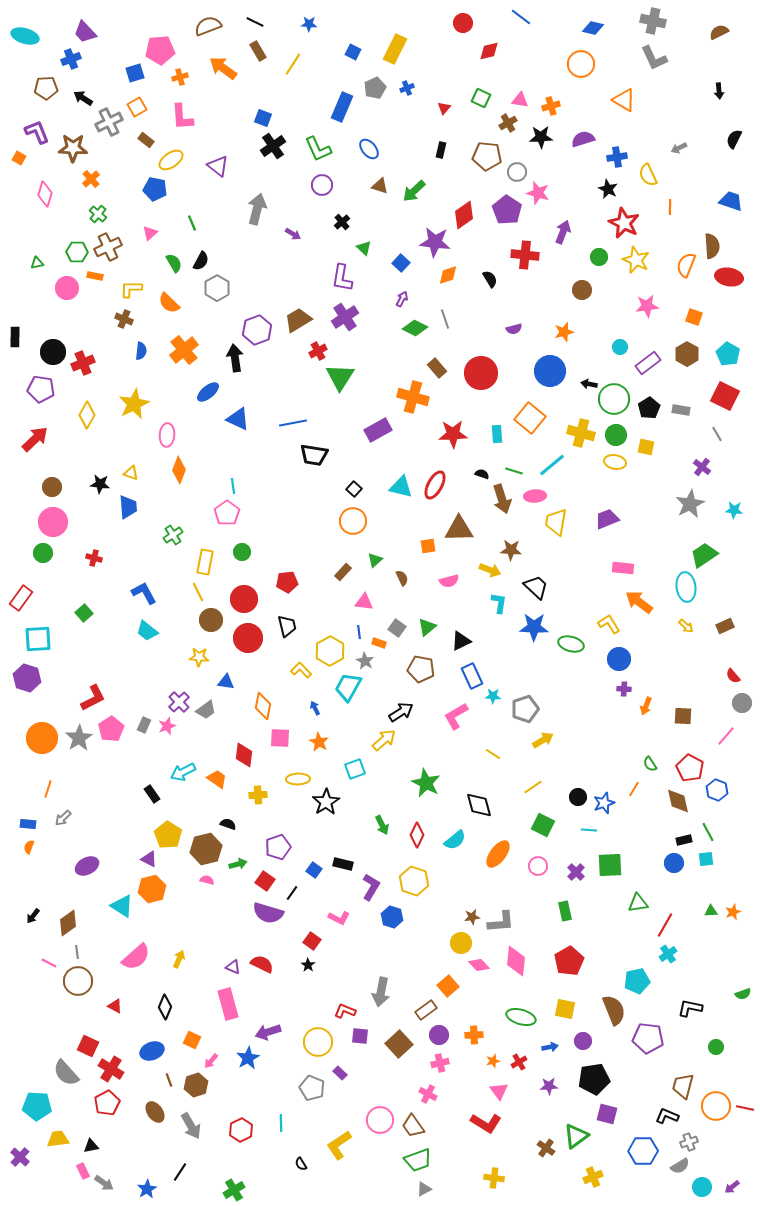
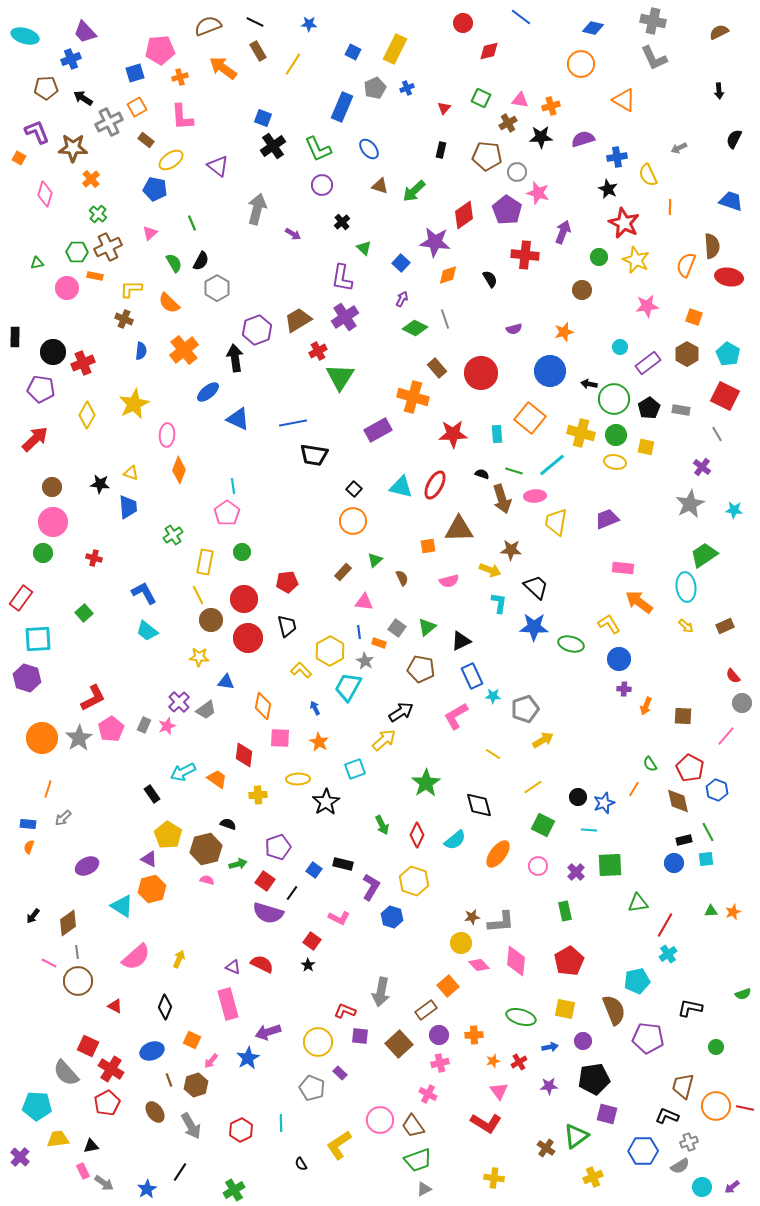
yellow line at (198, 592): moved 3 px down
green star at (426, 783): rotated 12 degrees clockwise
